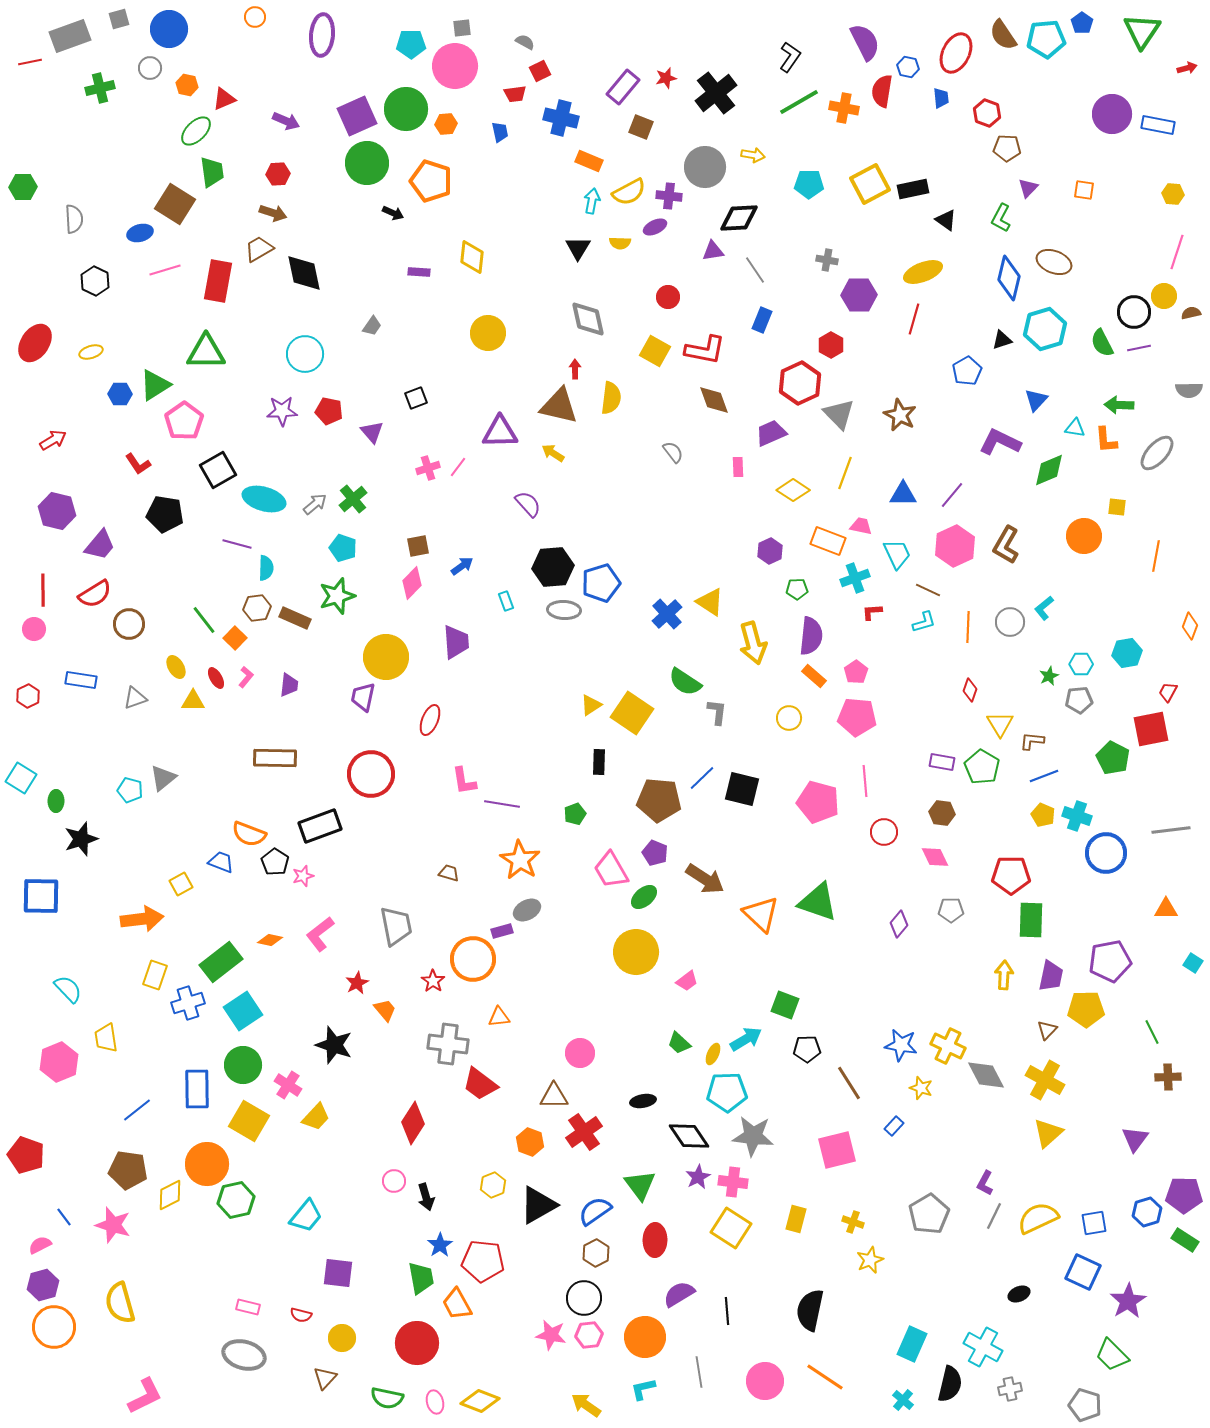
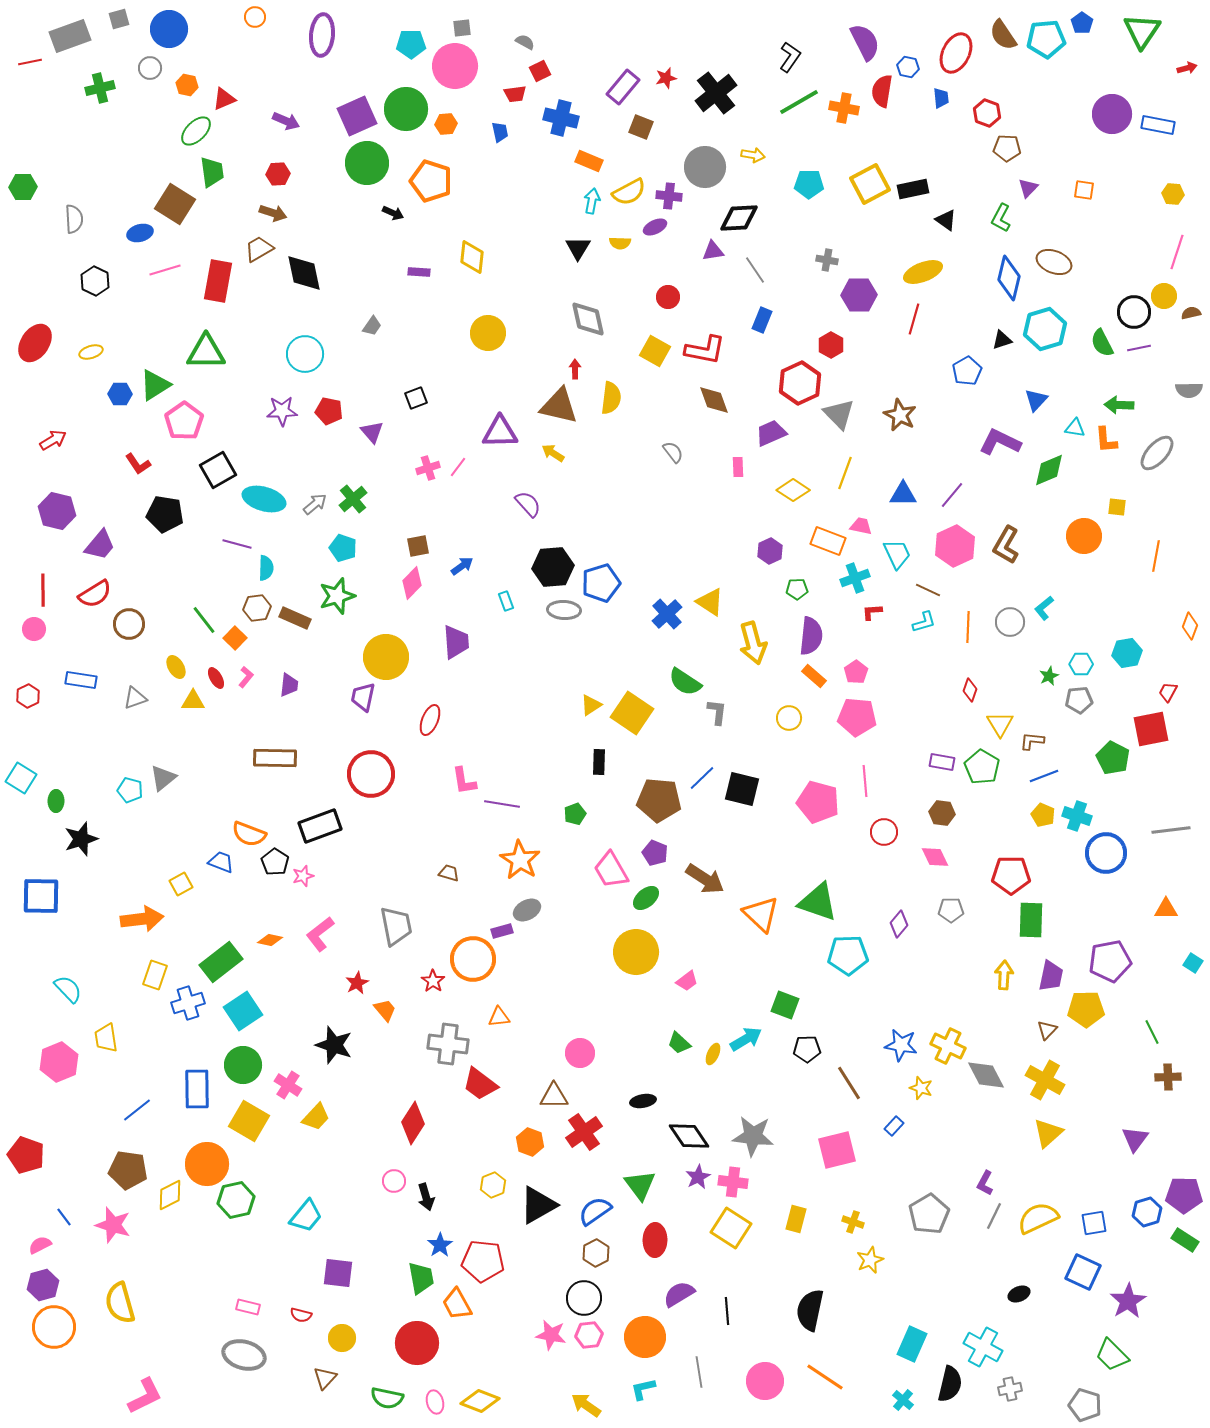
green ellipse at (644, 897): moved 2 px right, 1 px down
cyan pentagon at (727, 1092): moved 121 px right, 137 px up
